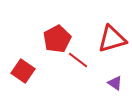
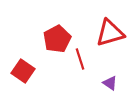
red triangle: moved 2 px left, 6 px up
red line: moved 2 px right, 1 px up; rotated 35 degrees clockwise
purple triangle: moved 5 px left
